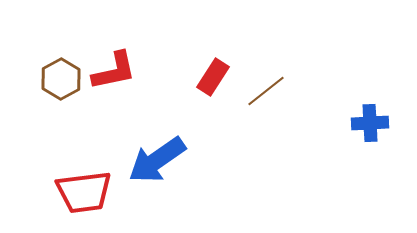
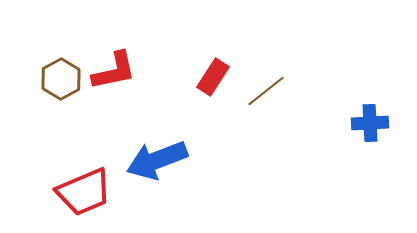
blue arrow: rotated 14 degrees clockwise
red trapezoid: rotated 16 degrees counterclockwise
